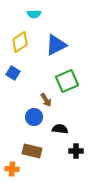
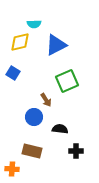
cyan semicircle: moved 10 px down
yellow diamond: rotated 20 degrees clockwise
